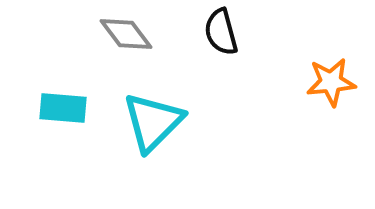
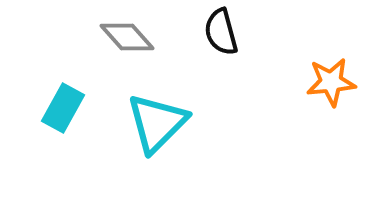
gray diamond: moved 1 px right, 3 px down; rotated 4 degrees counterclockwise
cyan rectangle: rotated 66 degrees counterclockwise
cyan triangle: moved 4 px right, 1 px down
